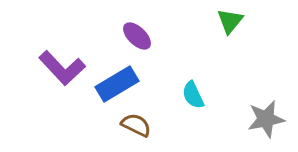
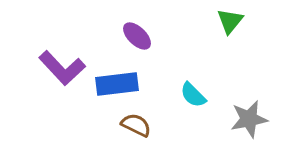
blue rectangle: rotated 24 degrees clockwise
cyan semicircle: rotated 20 degrees counterclockwise
gray star: moved 17 px left
